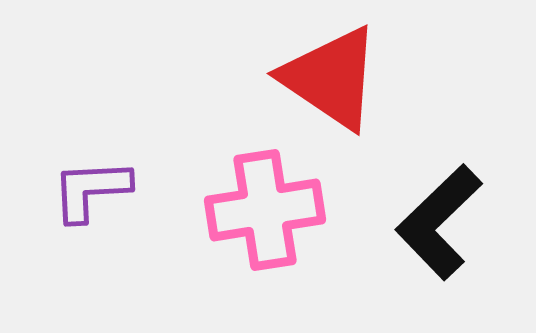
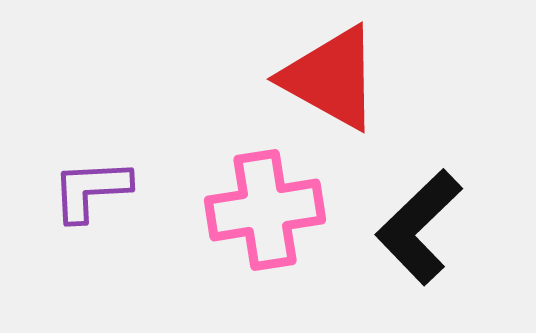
red triangle: rotated 5 degrees counterclockwise
black L-shape: moved 20 px left, 5 px down
